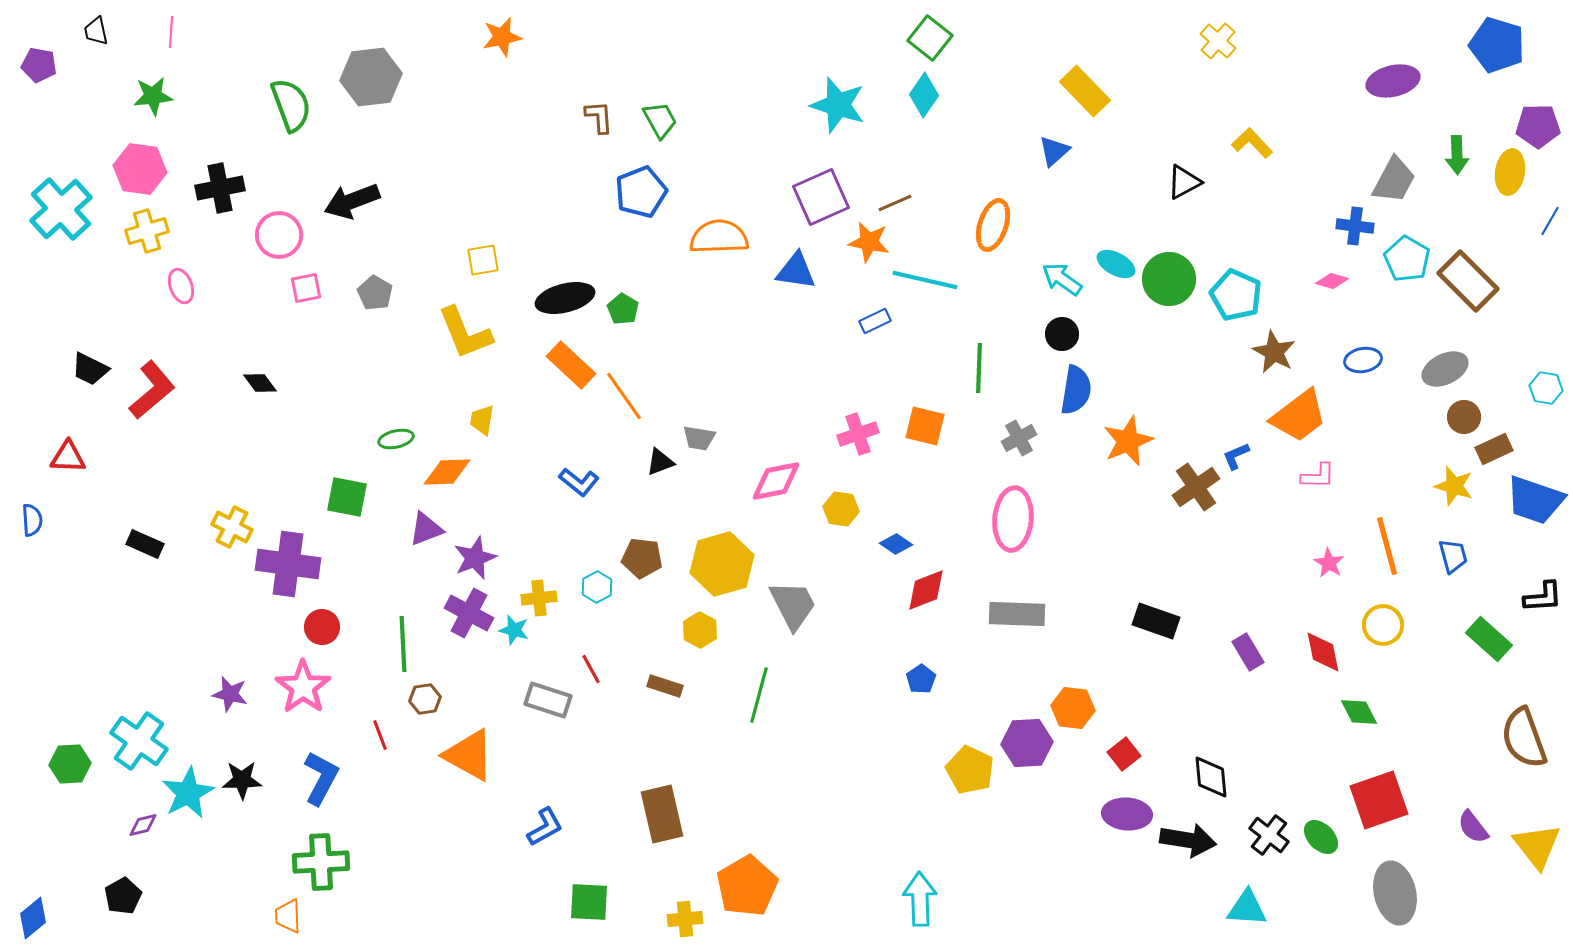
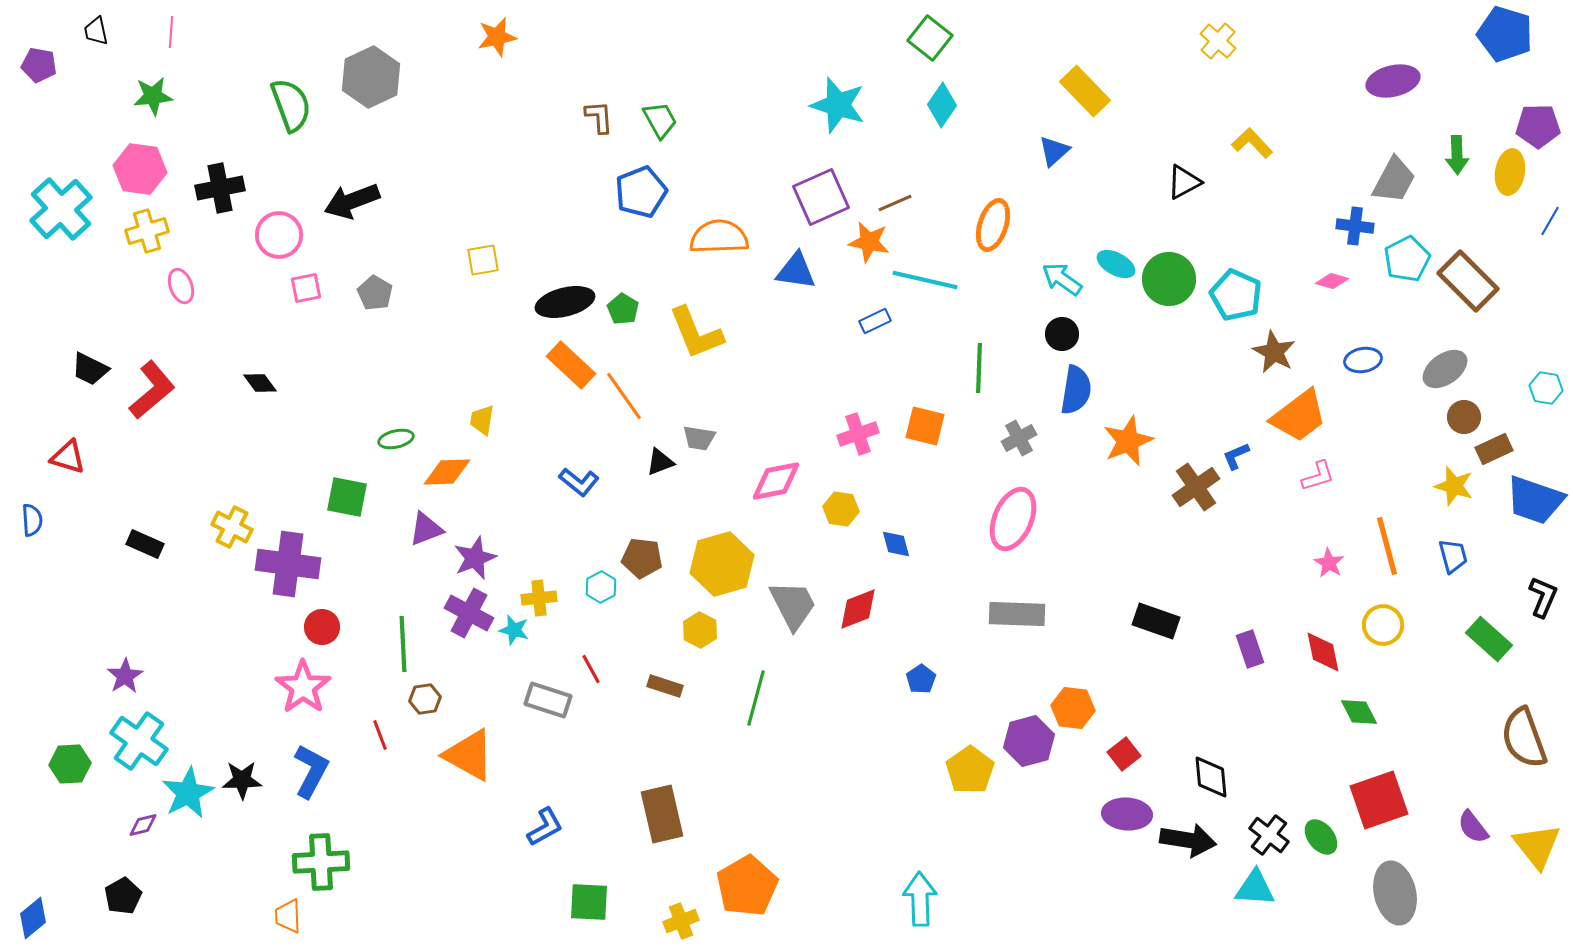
orange star at (502, 37): moved 5 px left
blue pentagon at (1497, 45): moved 8 px right, 11 px up
gray hexagon at (371, 77): rotated 18 degrees counterclockwise
cyan diamond at (924, 95): moved 18 px right, 10 px down
cyan pentagon at (1407, 259): rotated 15 degrees clockwise
black ellipse at (565, 298): moved 4 px down
yellow L-shape at (465, 333): moved 231 px right
gray ellipse at (1445, 369): rotated 9 degrees counterclockwise
red triangle at (68, 457): rotated 15 degrees clockwise
pink L-shape at (1318, 476): rotated 18 degrees counterclockwise
pink ellipse at (1013, 519): rotated 18 degrees clockwise
blue diamond at (896, 544): rotated 40 degrees clockwise
cyan hexagon at (597, 587): moved 4 px right
red diamond at (926, 590): moved 68 px left, 19 px down
black L-shape at (1543, 597): rotated 63 degrees counterclockwise
purple rectangle at (1248, 652): moved 2 px right, 3 px up; rotated 12 degrees clockwise
purple star at (230, 694): moved 105 px left, 18 px up; rotated 27 degrees clockwise
green line at (759, 695): moved 3 px left, 3 px down
purple hexagon at (1027, 743): moved 2 px right, 2 px up; rotated 12 degrees counterclockwise
yellow pentagon at (970, 770): rotated 12 degrees clockwise
blue L-shape at (321, 778): moved 10 px left, 7 px up
green ellipse at (1321, 837): rotated 6 degrees clockwise
cyan triangle at (1247, 908): moved 8 px right, 20 px up
yellow cross at (685, 919): moved 4 px left, 2 px down; rotated 16 degrees counterclockwise
